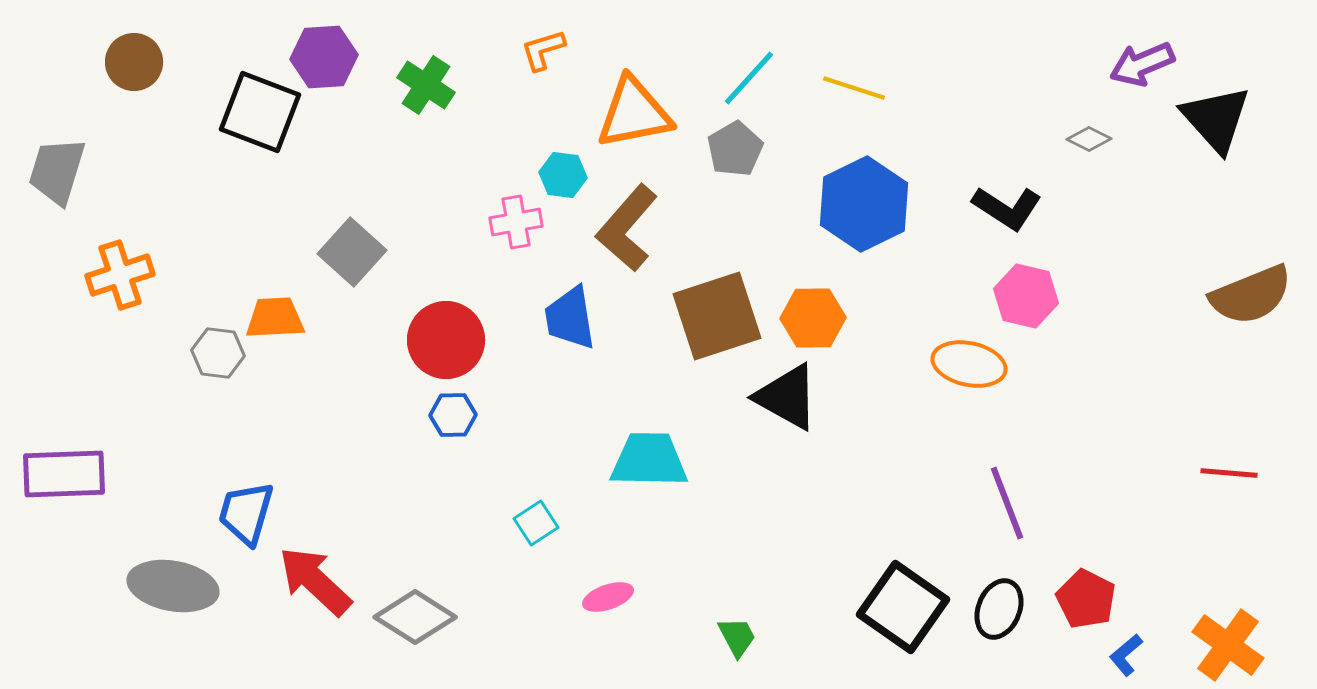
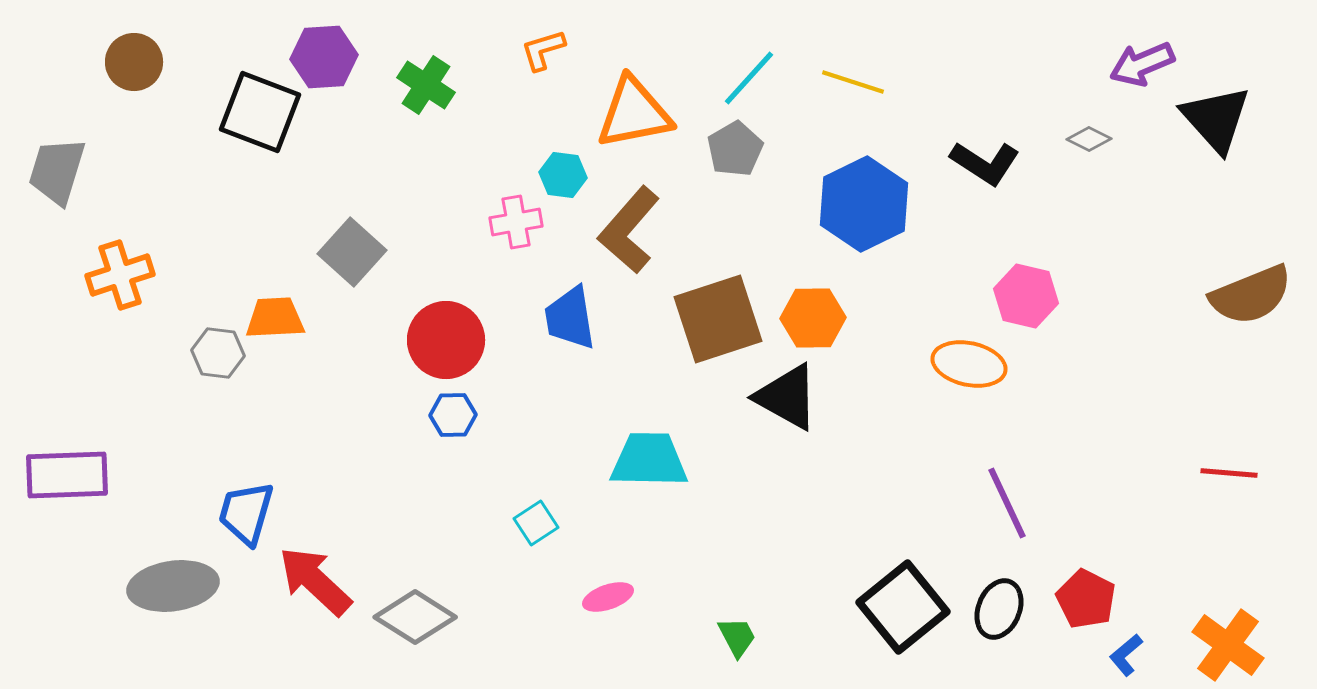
yellow line at (854, 88): moved 1 px left, 6 px up
black L-shape at (1007, 208): moved 22 px left, 45 px up
brown L-shape at (627, 228): moved 2 px right, 2 px down
brown square at (717, 316): moved 1 px right, 3 px down
purple rectangle at (64, 474): moved 3 px right, 1 px down
purple line at (1007, 503): rotated 4 degrees counterclockwise
gray ellipse at (173, 586): rotated 18 degrees counterclockwise
black square at (903, 607): rotated 16 degrees clockwise
